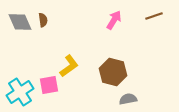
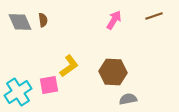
brown hexagon: rotated 12 degrees counterclockwise
cyan cross: moved 2 px left
